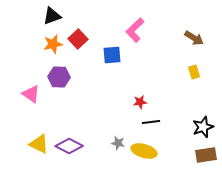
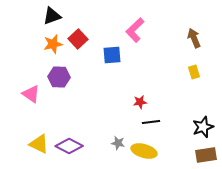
brown arrow: rotated 144 degrees counterclockwise
